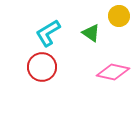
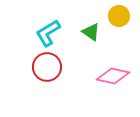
green triangle: moved 1 px up
red circle: moved 5 px right
pink diamond: moved 4 px down
